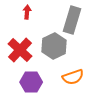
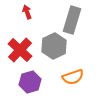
red arrow: rotated 24 degrees counterclockwise
purple hexagon: moved 1 px left; rotated 15 degrees counterclockwise
